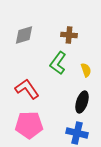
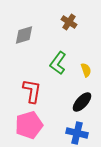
brown cross: moved 13 px up; rotated 28 degrees clockwise
red L-shape: moved 5 px right, 2 px down; rotated 45 degrees clockwise
black ellipse: rotated 25 degrees clockwise
pink pentagon: rotated 16 degrees counterclockwise
